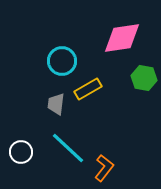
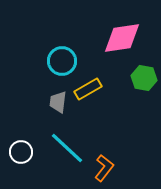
gray trapezoid: moved 2 px right, 2 px up
cyan line: moved 1 px left
